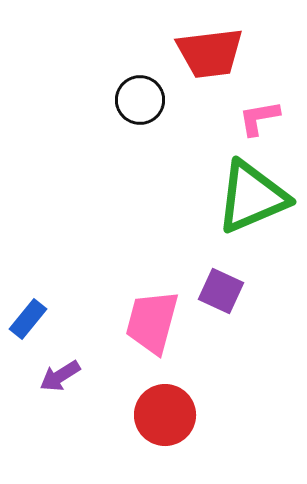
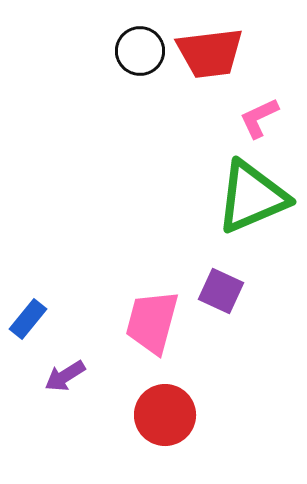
black circle: moved 49 px up
pink L-shape: rotated 15 degrees counterclockwise
purple arrow: moved 5 px right
